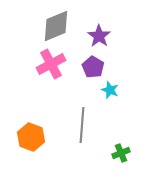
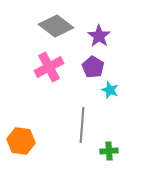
gray diamond: rotated 60 degrees clockwise
pink cross: moved 2 px left, 3 px down
orange hexagon: moved 10 px left, 4 px down; rotated 12 degrees counterclockwise
green cross: moved 12 px left, 2 px up; rotated 18 degrees clockwise
